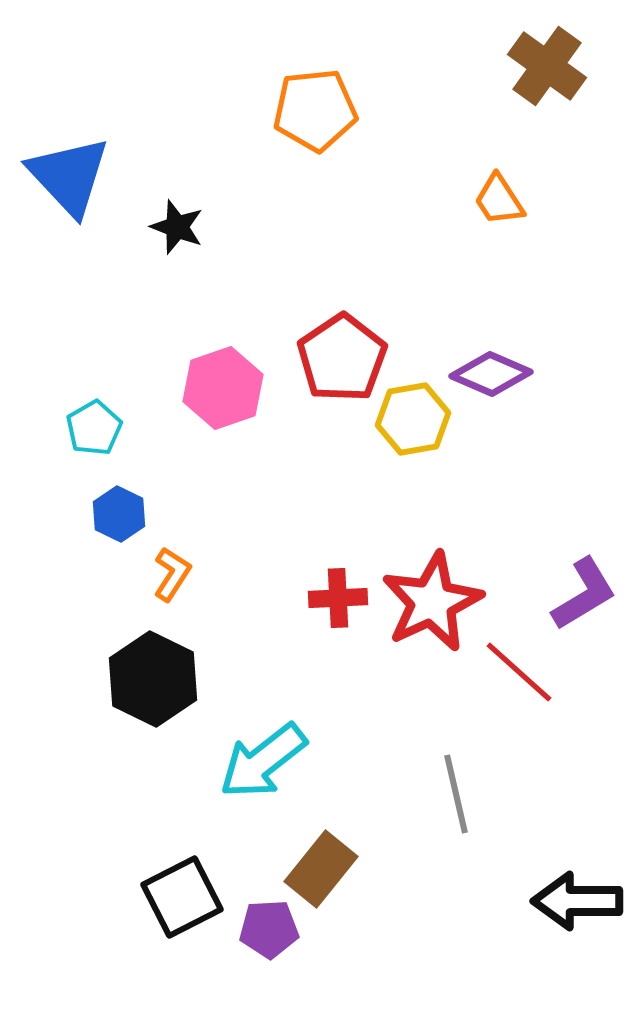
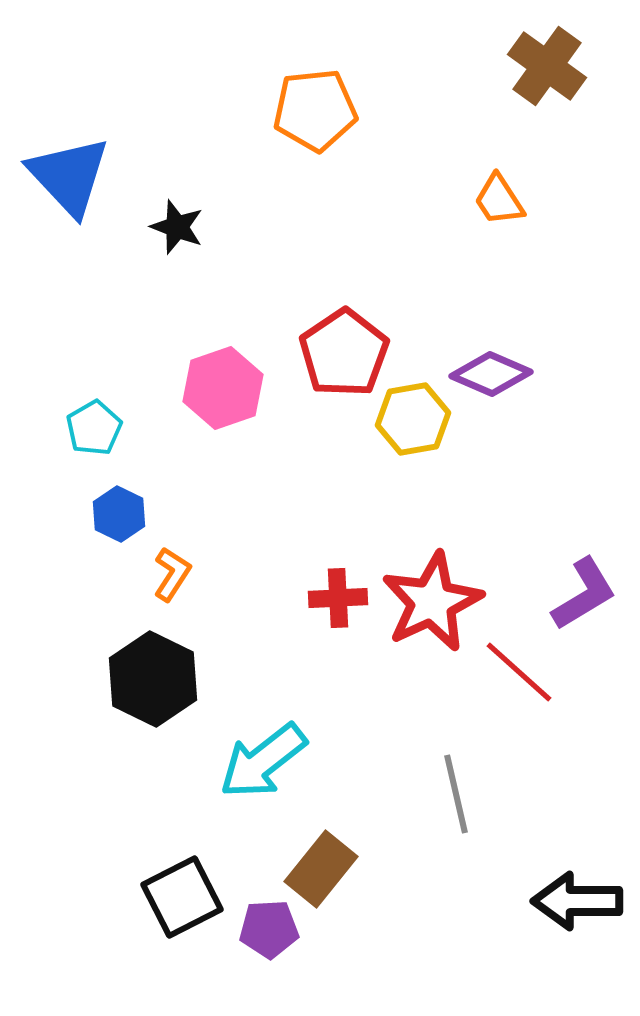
red pentagon: moved 2 px right, 5 px up
